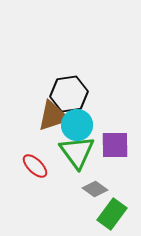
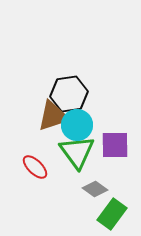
red ellipse: moved 1 px down
